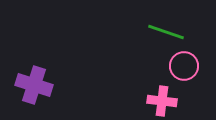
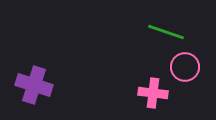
pink circle: moved 1 px right, 1 px down
pink cross: moved 9 px left, 8 px up
